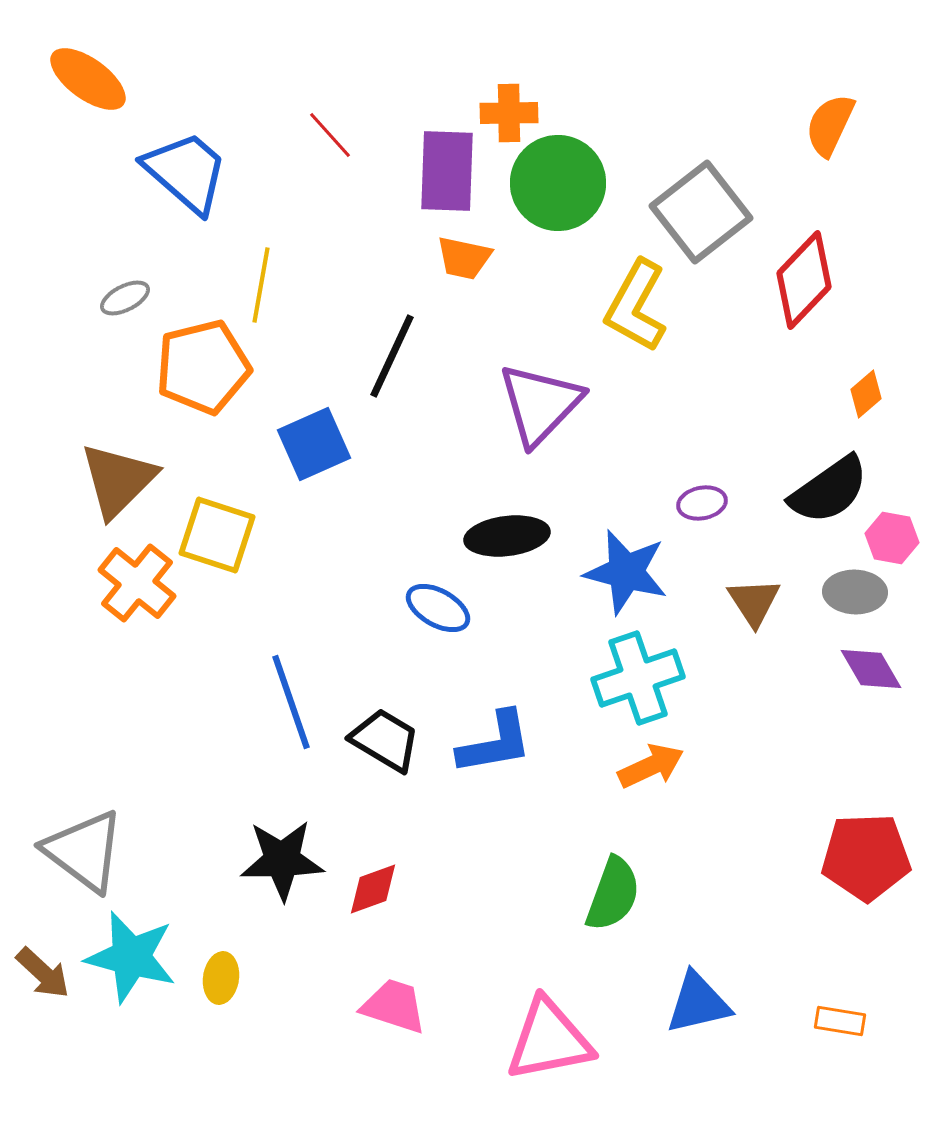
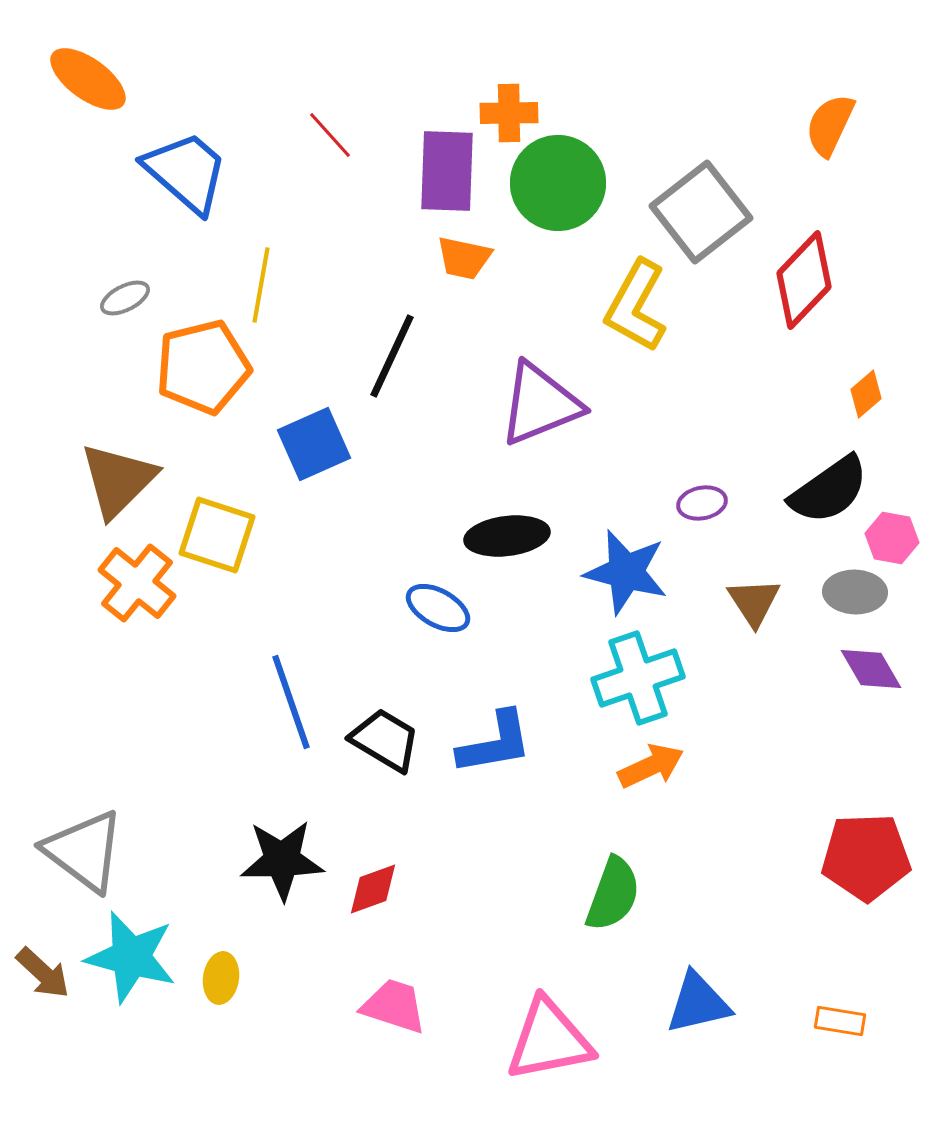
purple triangle at (540, 404): rotated 24 degrees clockwise
